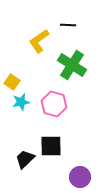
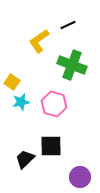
black line: rotated 28 degrees counterclockwise
green cross: rotated 12 degrees counterclockwise
